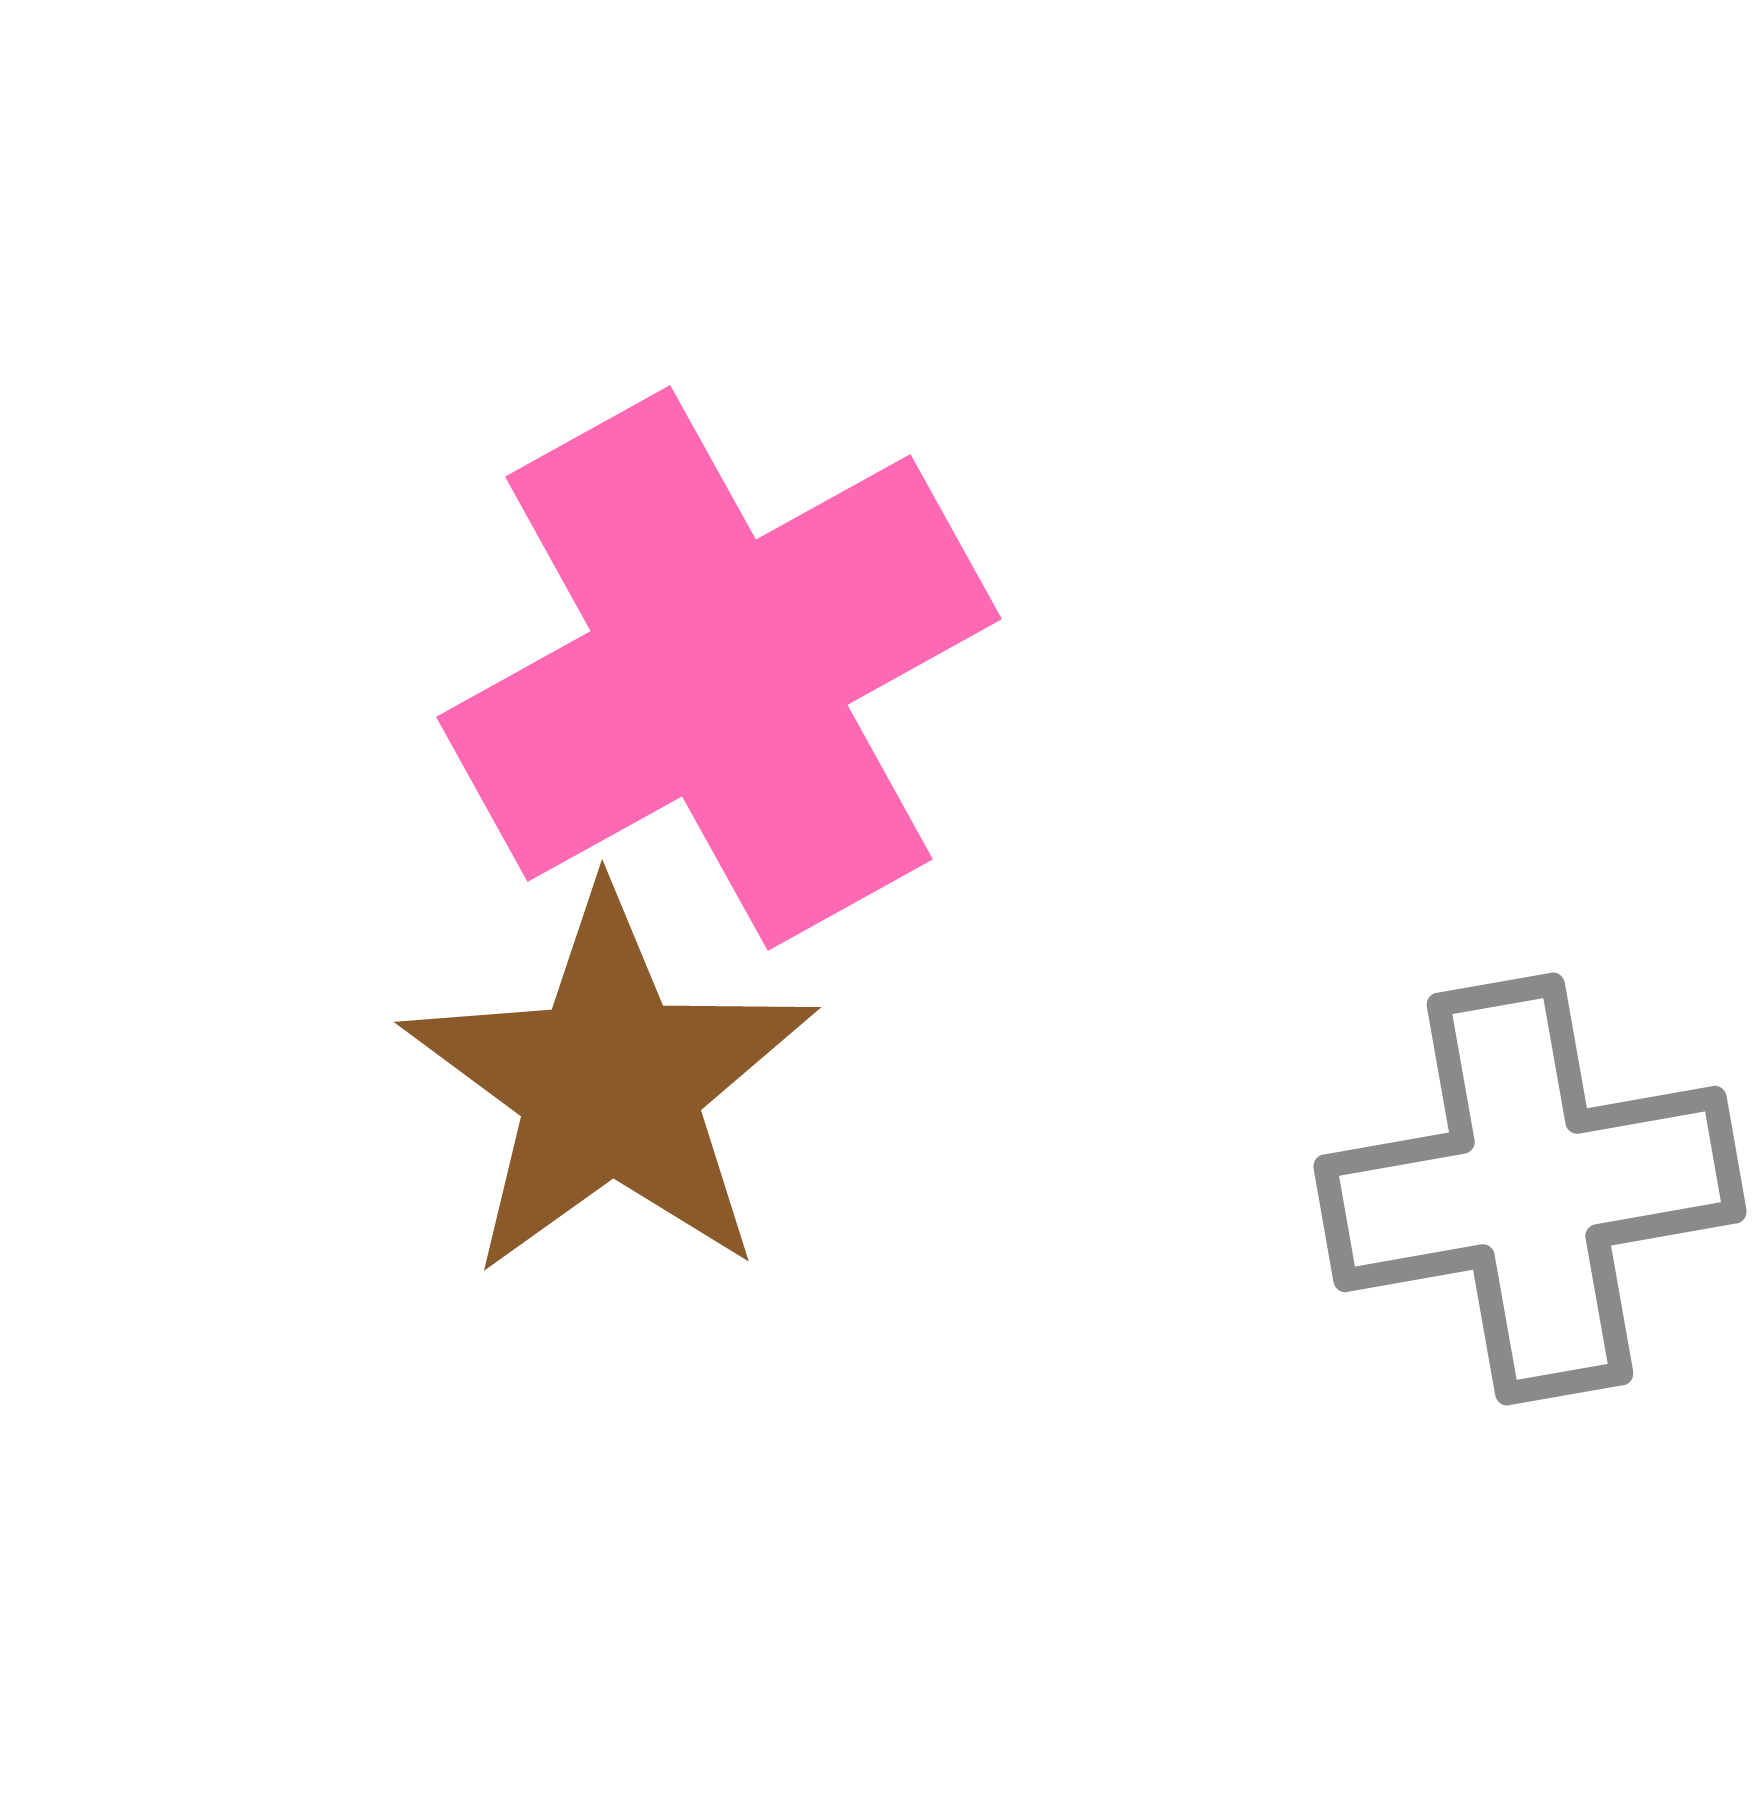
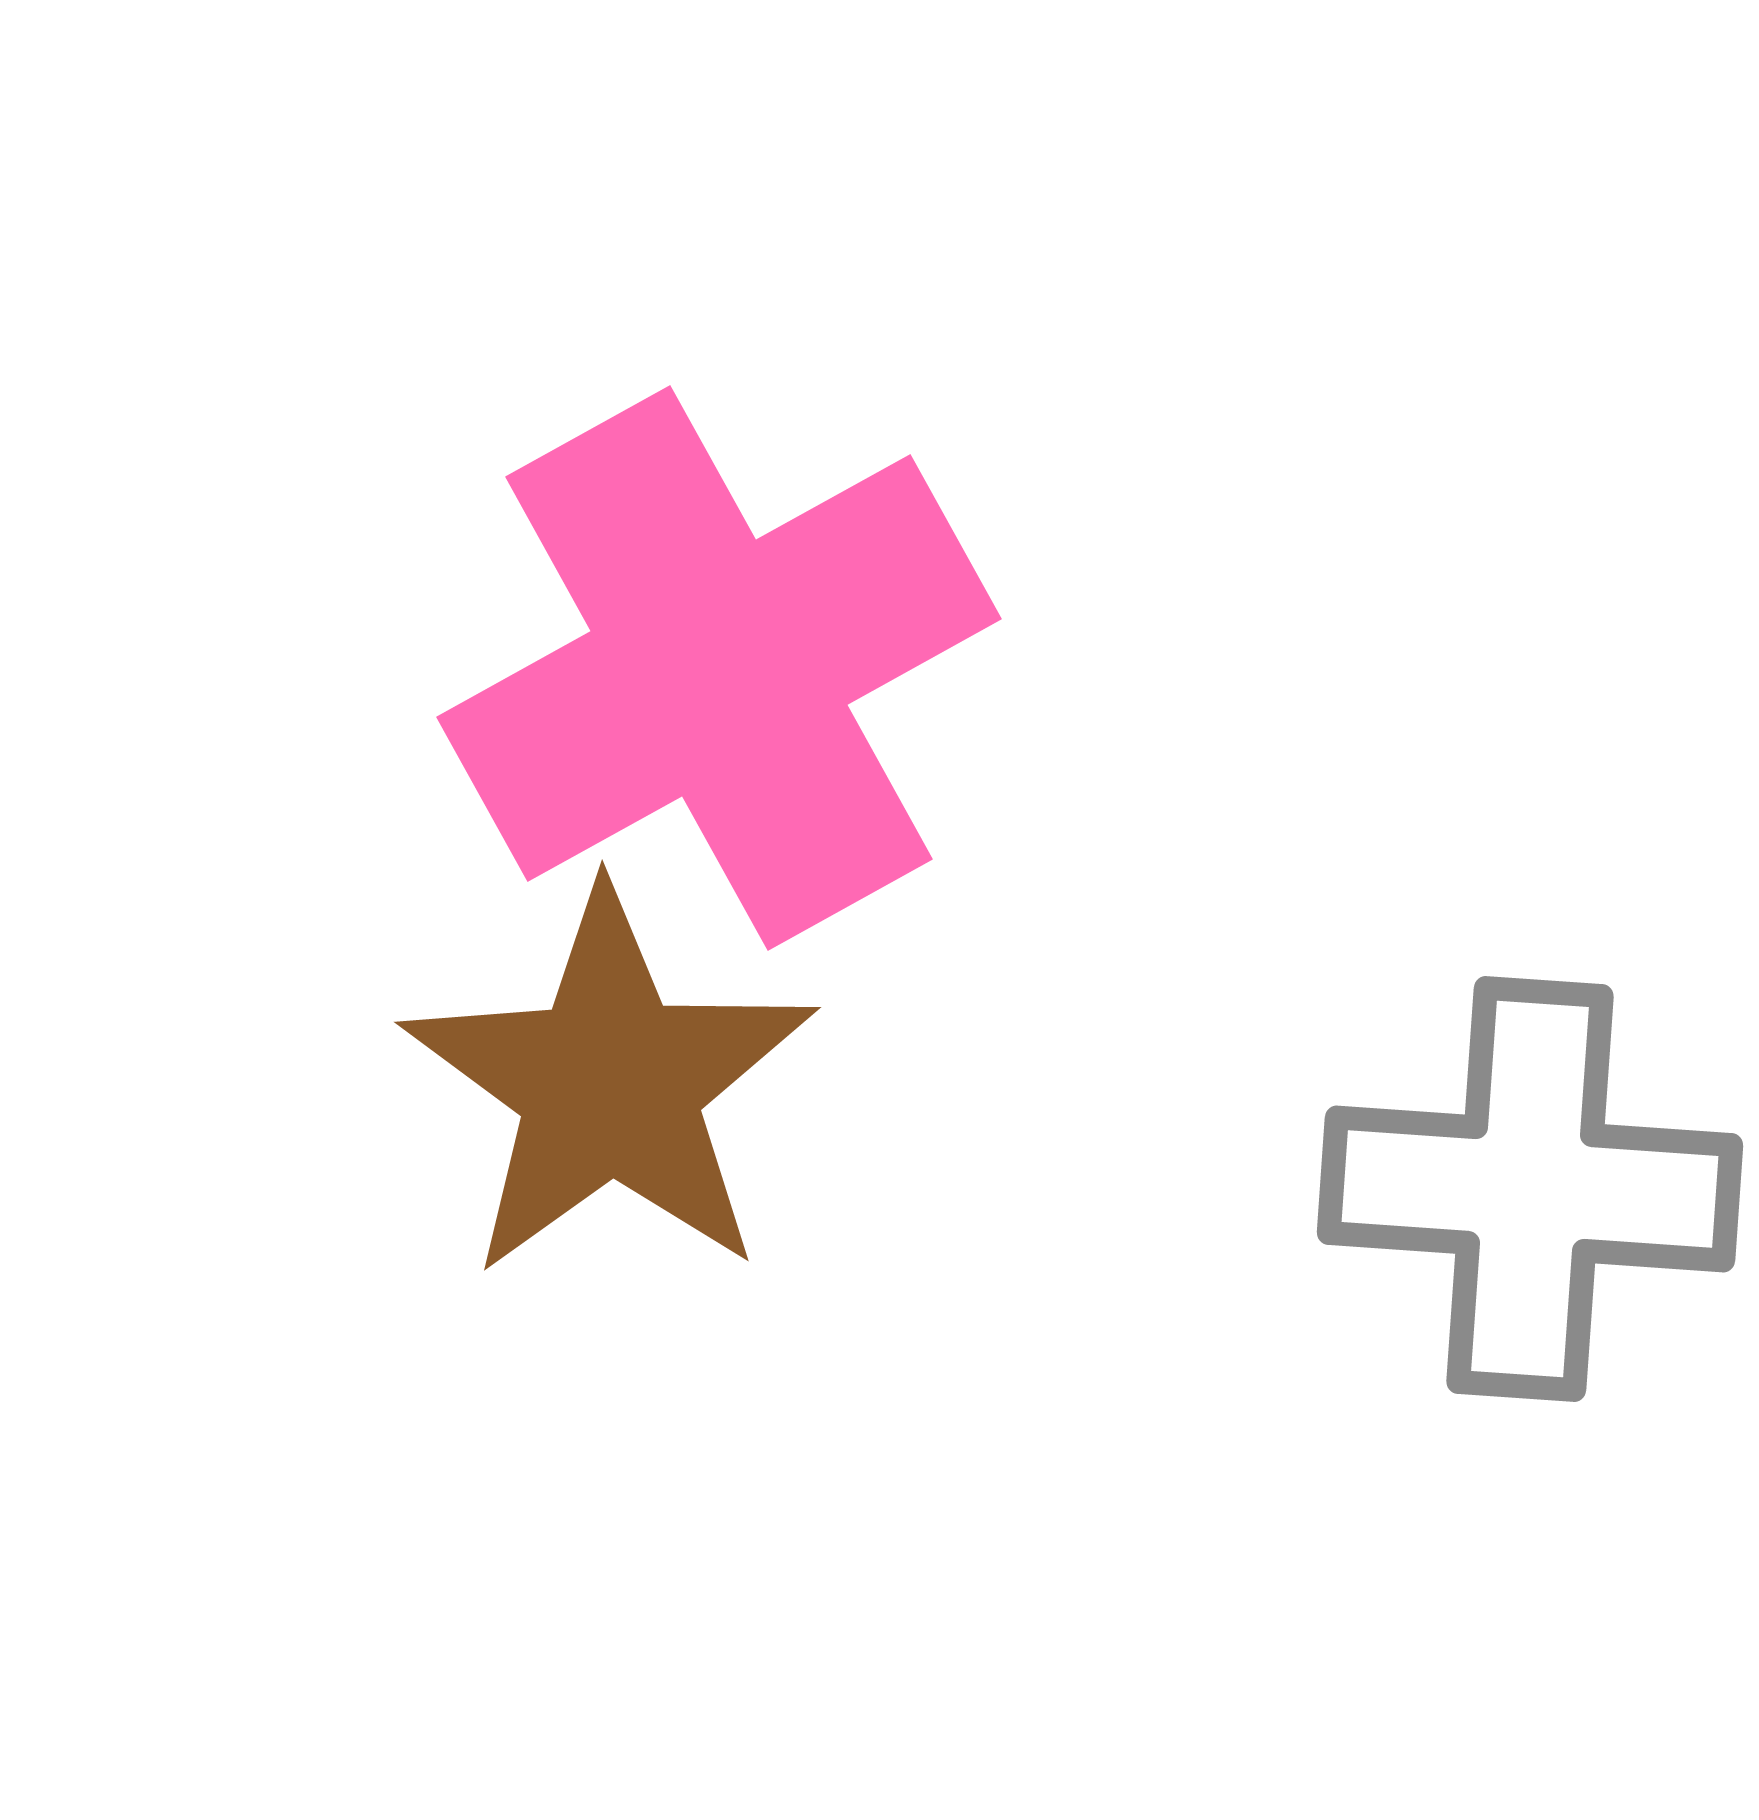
gray cross: rotated 14 degrees clockwise
